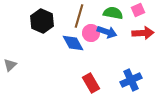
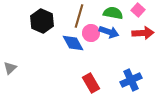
pink square: rotated 24 degrees counterclockwise
blue arrow: moved 2 px right
gray triangle: moved 3 px down
